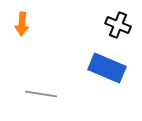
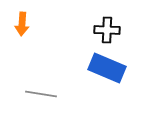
black cross: moved 11 px left, 5 px down; rotated 20 degrees counterclockwise
